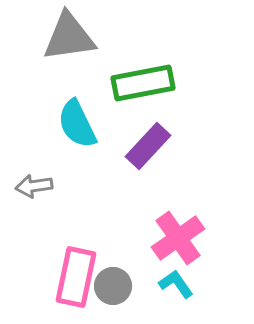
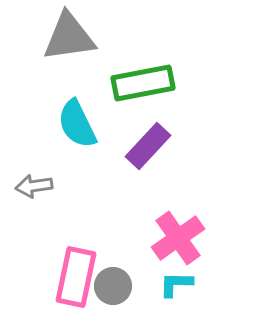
cyan L-shape: rotated 54 degrees counterclockwise
